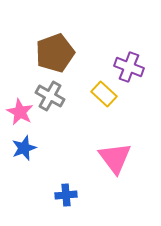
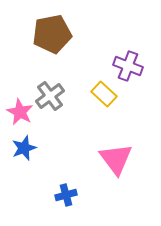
brown pentagon: moved 3 px left, 19 px up; rotated 9 degrees clockwise
purple cross: moved 1 px left, 1 px up
gray cross: rotated 24 degrees clockwise
pink triangle: moved 1 px right, 1 px down
blue cross: rotated 10 degrees counterclockwise
